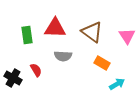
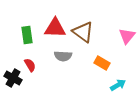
brown triangle: moved 9 px left
pink triangle: rotated 12 degrees clockwise
red semicircle: moved 6 px left, 5 px up
cyan arrow: moved 1 px right, 1 px down
